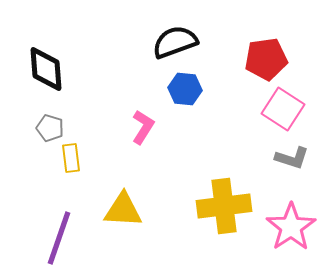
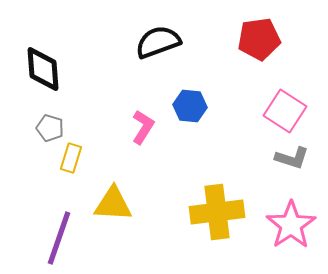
black semicircle: moved 17 px left
red pentagon: moved 7 px left, 20 px up
black diamond: moved 3 px left
blue hexagon: moved 5 px right, 17 px down
pink square: moved 2 px right, 2 px down
yellow rectangle: rotated 24 degrees clockwise
yellow cross: moved 7 px left, 6 px down
yellow triangle: moved 10 px left, 6 px up
pink star: moved 2 px up
